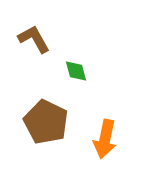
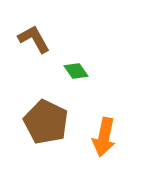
green diamond: rotated 20 degrees counterclockwise
orange arrow: moved 1 px left, 2 px up
